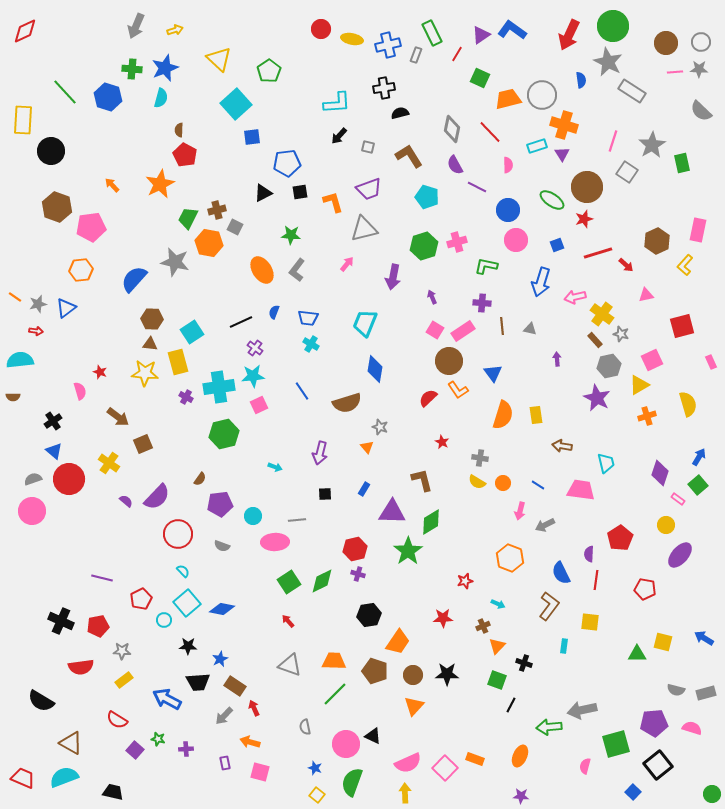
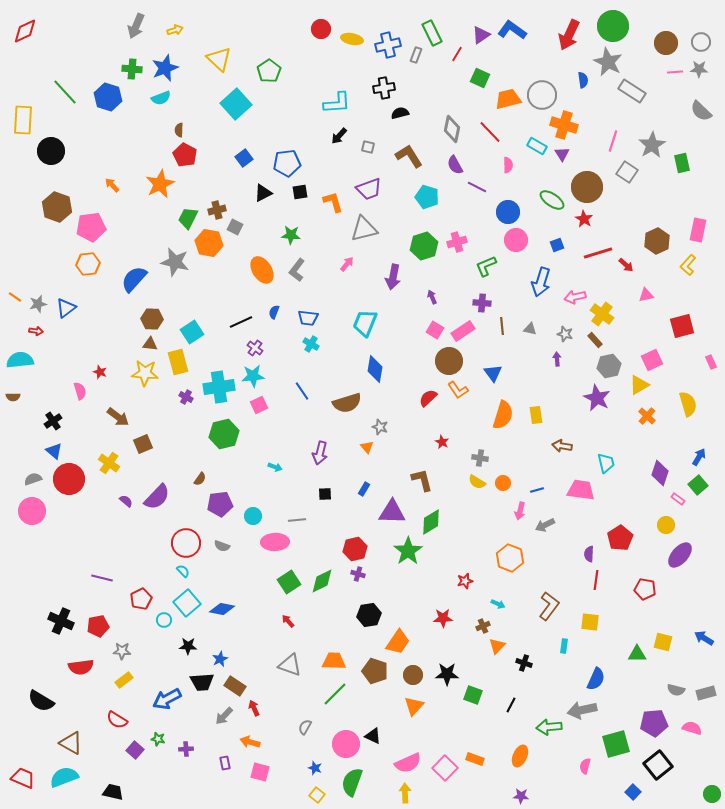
blue semicircle at (581, 80): moved 2 px right
cyan semicircle at (161, 98): rotated 54 degrees clockwise
blue square at (252, 137): moved 8 px left, 21 px down; rotated 30 degrees counterclockwise
cyan rectangle at (537, 146): rotated 48 degrees clockwise
blue circle at (508, 210): moved 2 px down
red star at (584, 219): rotated 24 degrees counterclockwise
yellow L-shape at (685, 265): moved 3 px right
green L-shape at (486, 266): rotated 35 degrees counterclockwise
orange hexagon at (81, 270): moved 7 px right, 6 px up
gray star at (621, 334): moved 56 px left
orange cross at (647, 416): rotated 30 degrees counterclockwise
blue line at (538, 485): moved 1 px left, 5 px down; rotated 48 degrees counterclockwise
red circle at (178, 534): moved 8 px right, 9 px down
blue semicircle at (561, 573): moved 35 px right, 106 px down; rotated 130 degrees counterclockwise
green square at (497, 680): moved 24 px left, 15 px down
black trapezoid at (198, 682): moved 4 px right
blue arrow at (167, 699): rotated 56 degrees counterclockwise
gray semicircle at (305, 727): rotated 42 degrees clockwise
